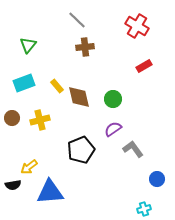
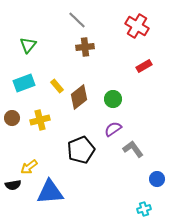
brown diamond: rotated 65 degrees clockwise
